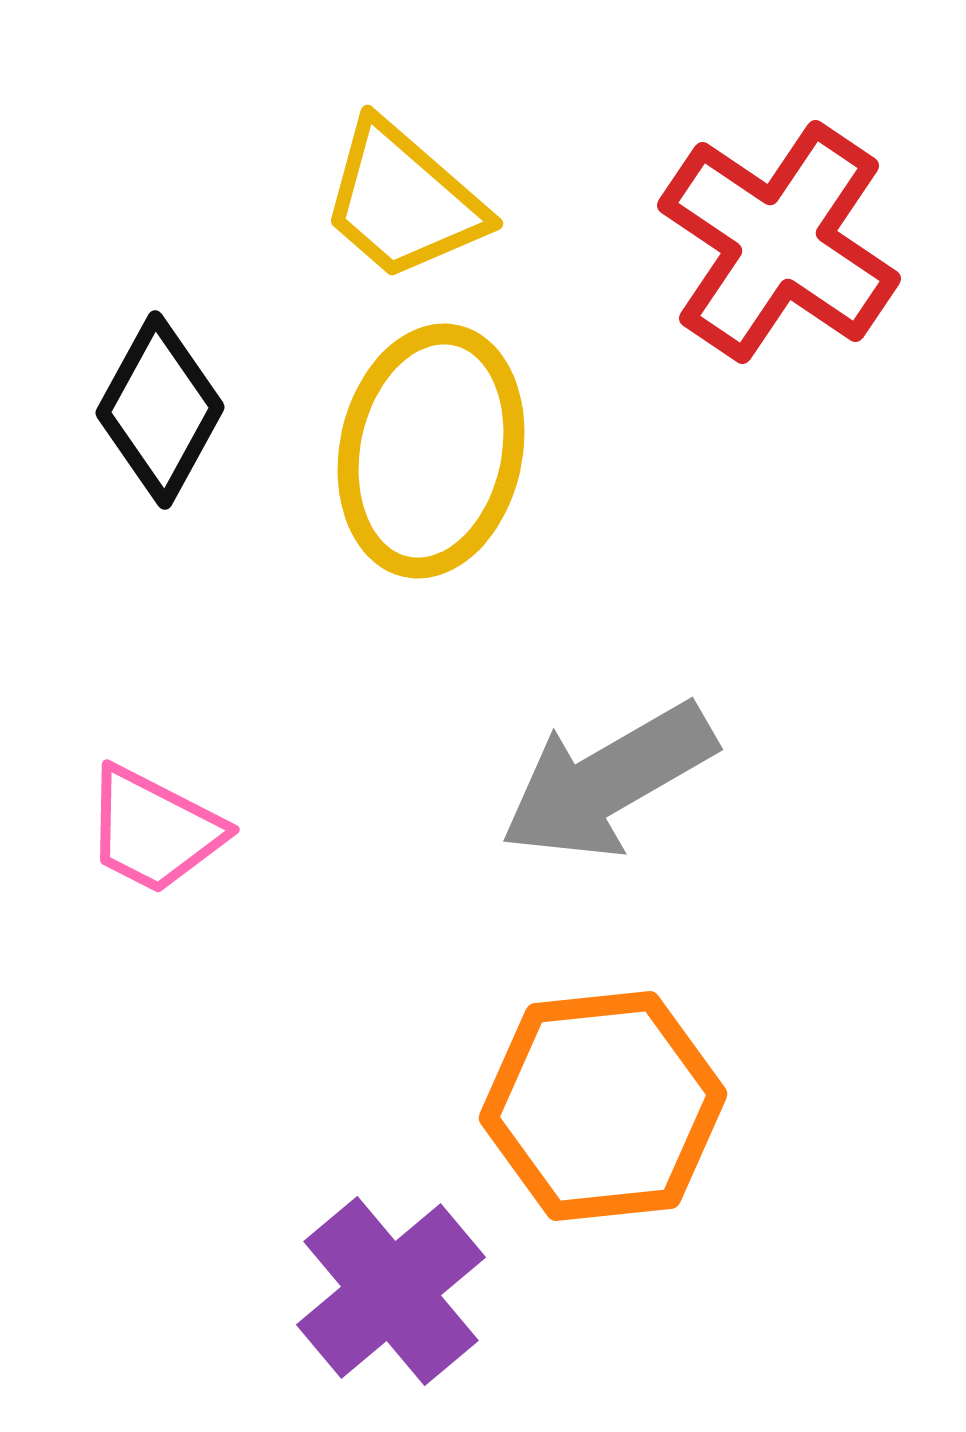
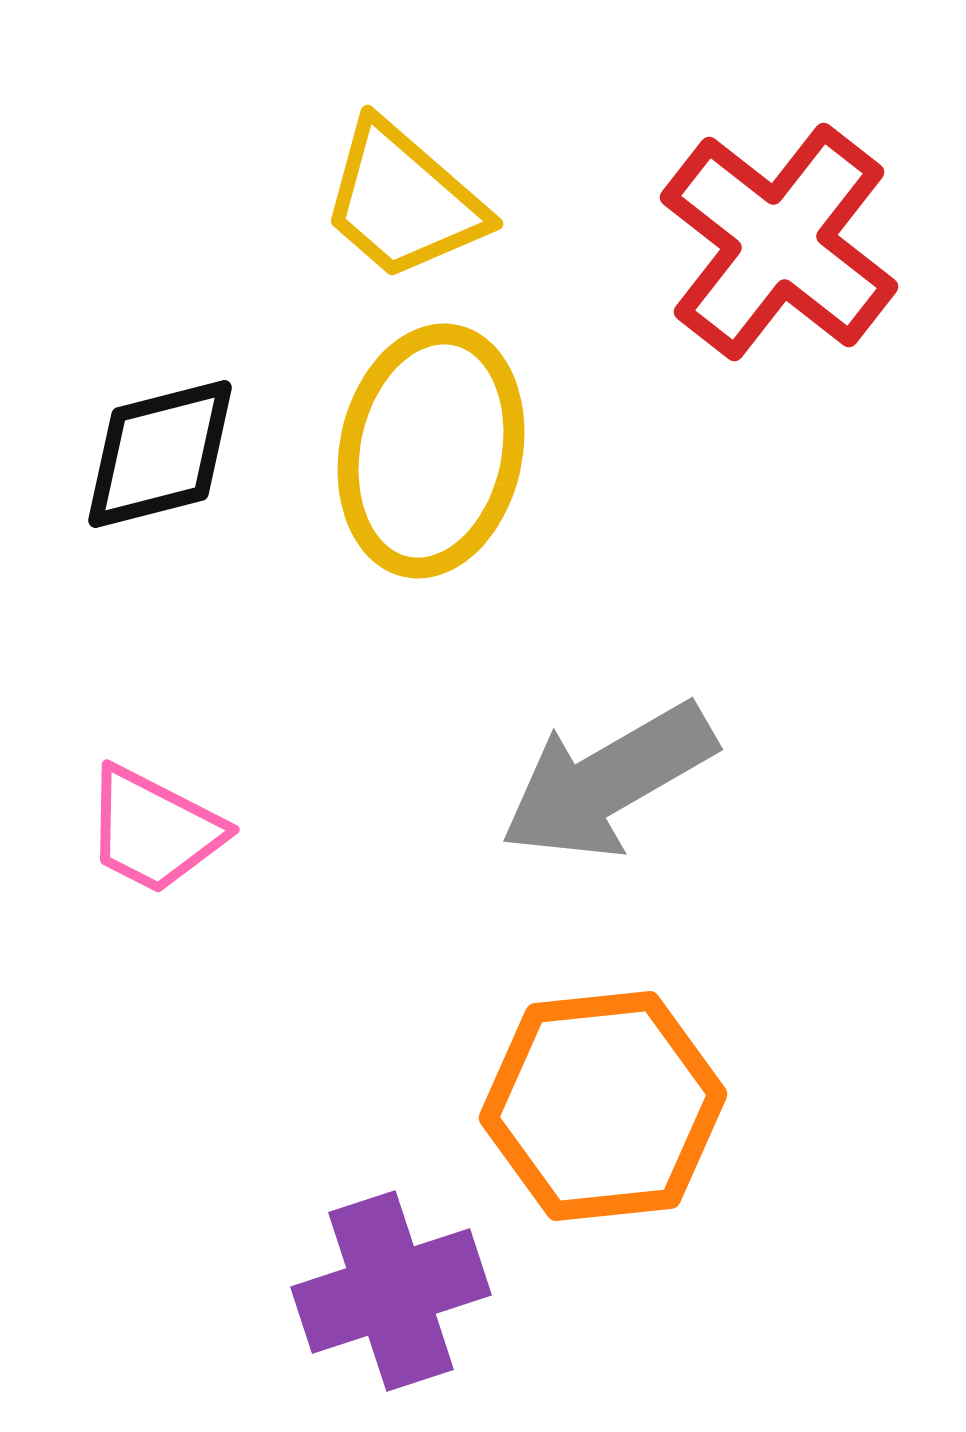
red cross: rotated 4 degrees clockwise
black diamond: moved 44 px down; rotated 47 degrees clockwise
purple cross: rotated 22 degrees clockwise
